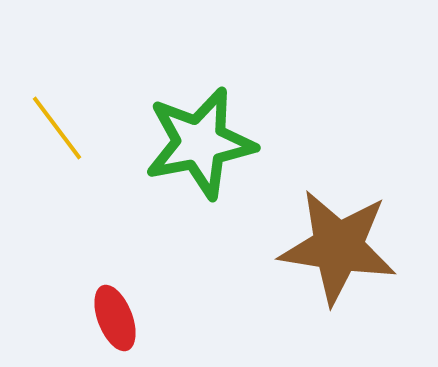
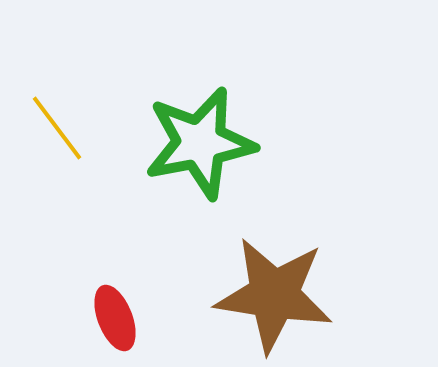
brown star: moved 64 px left, 48 px down
